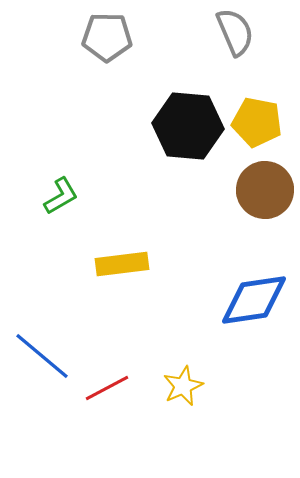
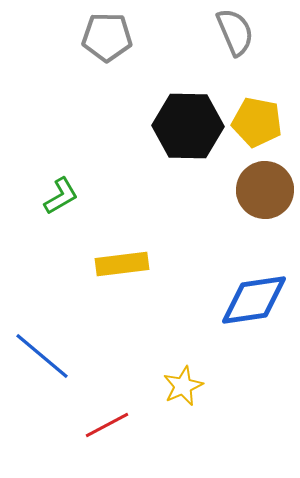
black hexagon: rotated 4 degrees counterclockwise
red line: moved 37 px down
